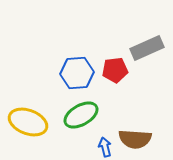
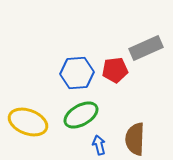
gray rectangle: moved 1 px left
brown semicircle: rotated 88 degrees clockwise
blue arrow: moved 6 px left, 2 px up
